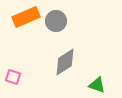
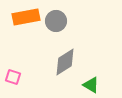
orange rectangle: rotated 12 degrees clockwise
green triangle: moved 6 px left; rotated 12 degrees clockwise
